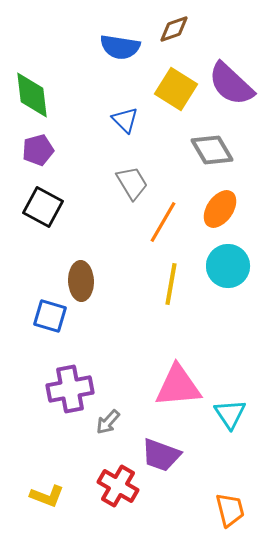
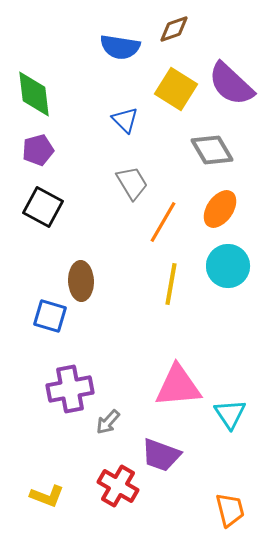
green diamond: moved 2 px right, 1 px up
